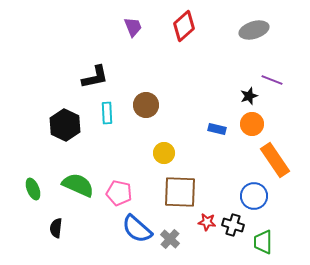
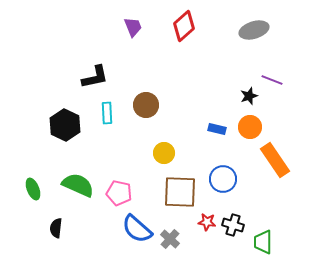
orange circle: moved 2 px left, 3 px down
blue circle: moved 31 px left, 17 px up
